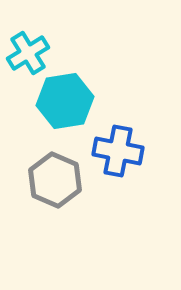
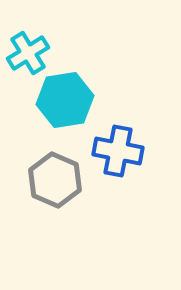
cyan hexagon: moved 1 px up
